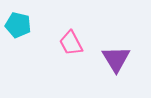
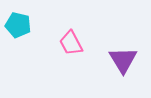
purple triangle: moved 7 px right, 1 px down
